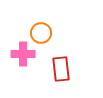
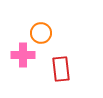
pink cross: moved 1 px down
